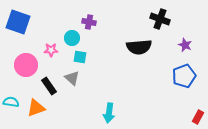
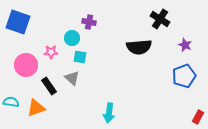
black cross: rotated 12 degrees clockwise
pink star: moved 2 px down
